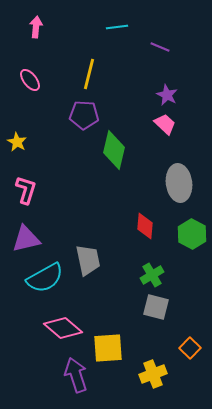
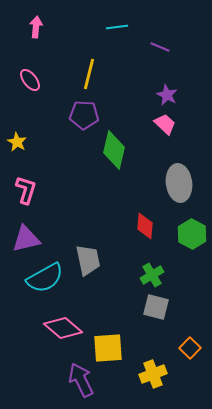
purple arrow: moved 5 px right, 5 px down; rotated 8 degrees counterclockwise
